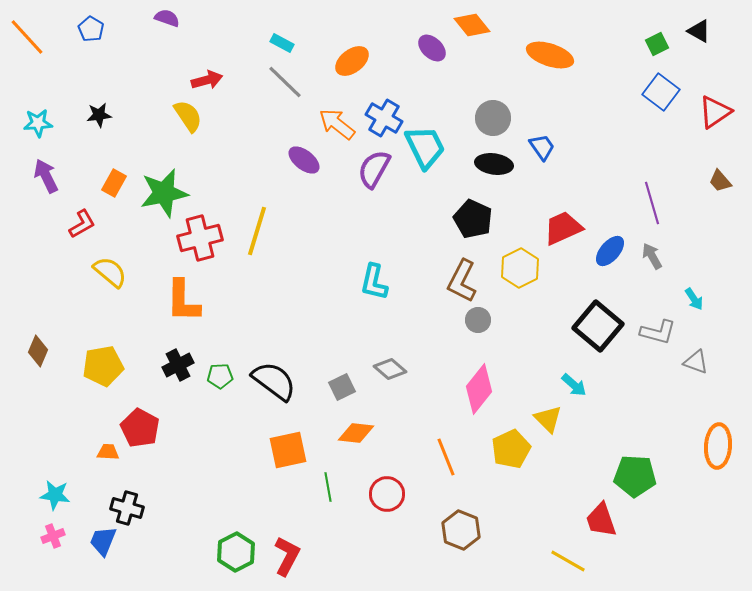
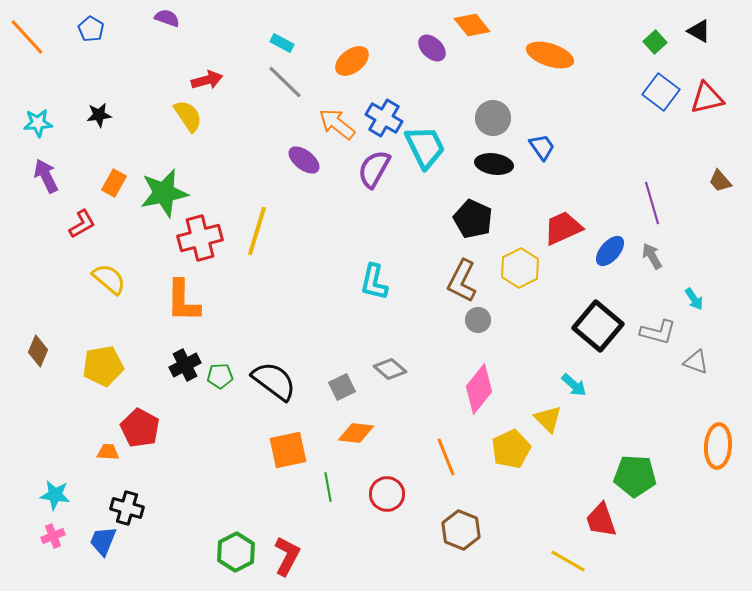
green square at (657, 44): moved 2 px left, 2 px up; rotated 15 degrees counterclockwise
red triangle at (715, 112): moved 8 px left, 14 px up; rotated 21 degrees clockwise
yellow semicircle at (110, 272): moved 1 px left, 7 px down
black cross at (178, 365): moved 7 px right
